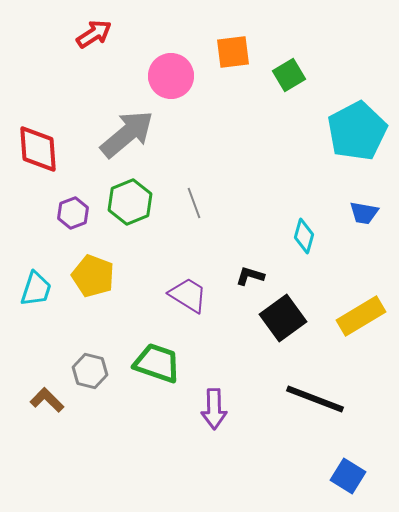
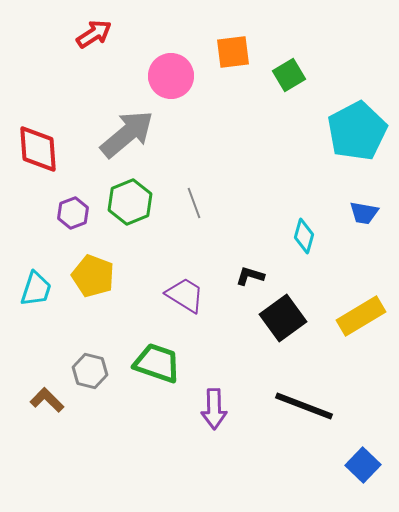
purple trapezoid: moved 3 px left
black line: moved 11 px left, 7 px down
blue square: moved 15 px right, 11 px up; rotated 12 degrees clockwise
